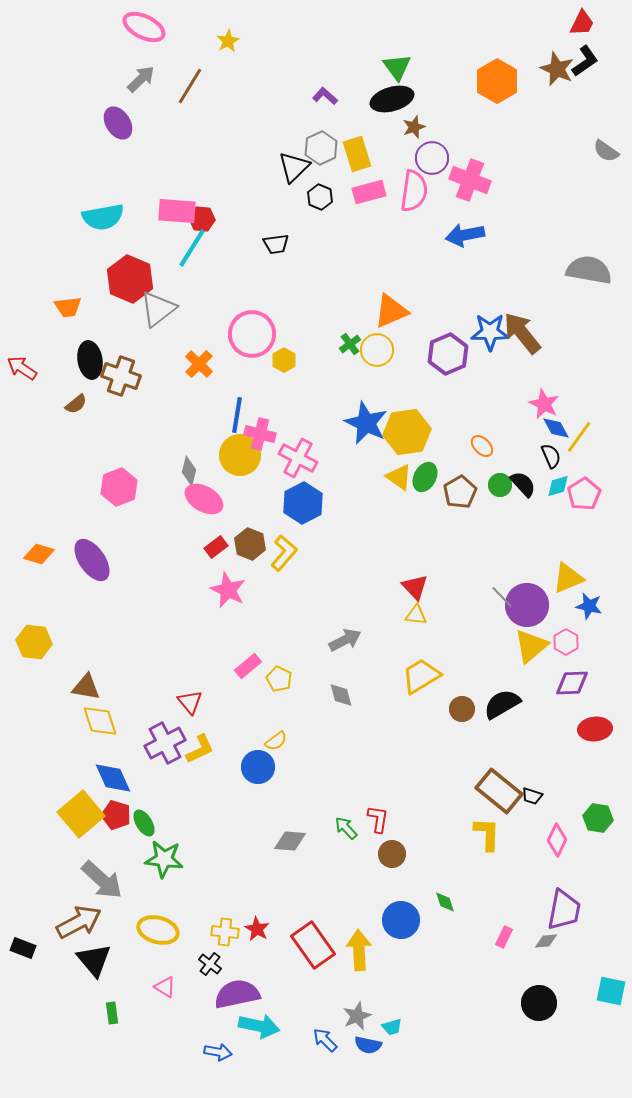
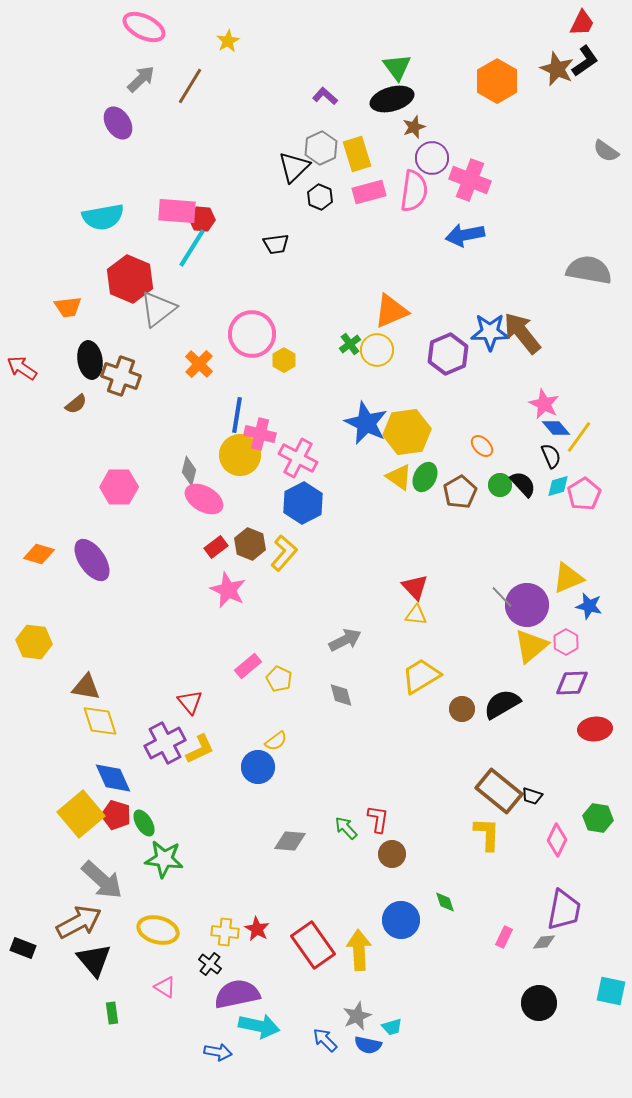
blue diamond at (556, 428): rotated 12 degrees counterclockwise
pink hexagon at (119, 487): rotated 21 degrees clockwise
gray diamond at (546, 941): moved 2 px left, 1 px down
